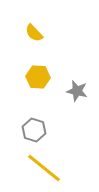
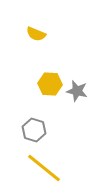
yellow semicircle: moved 2 px right, 1 px down; rotated 24 degrees counterclockwise
yellow hexagon: moved 12 px right, 7 px down
